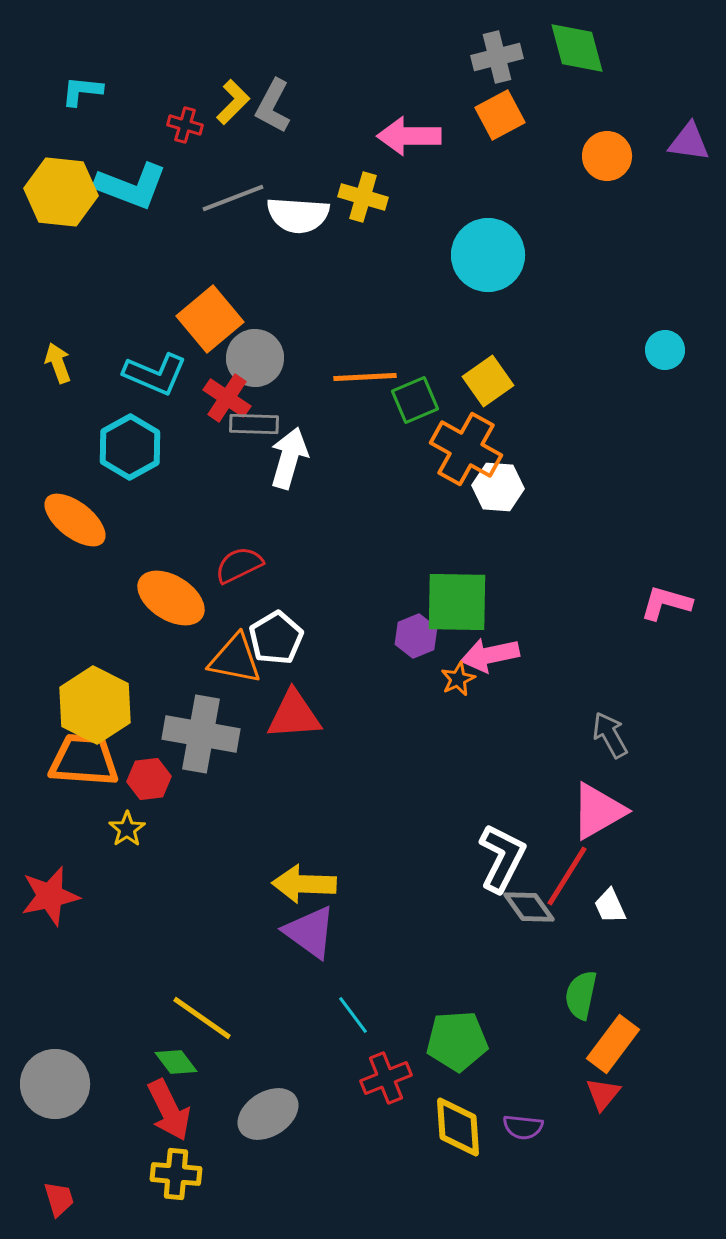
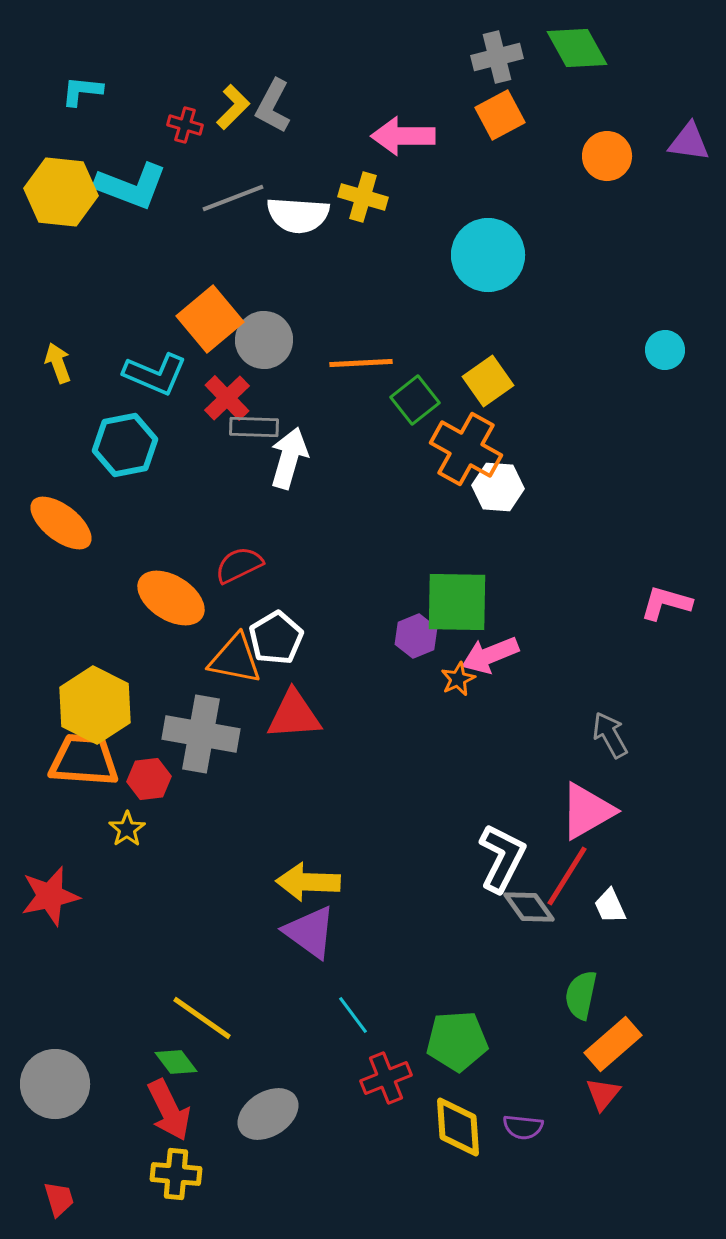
green diamond at (577, 48): rotated 14 degrees counterclockwise
yellow L-shape at (233, 102): moved 5 px down
pink arrow at (409, 136): moved 6 px left
gray circle at (255, 358): moved 9 px right, 18 px up
orange line at (365, 377): moved 4 px left, 14 px up
red cross at (227, 398): rotated 12 degrees clockwise
green square at (415, 400): rotated 15 degrees counterclockwise
gray rectangle at (254, 424): moved 3 px down
cyan hexagon at (130, 447): moved 5 px left, 2 px up; rotated 18 degrees clockwise
orange ellipse at (75, 520): moved 14 px left, 3 px down
pink arrow at (490, 655): rotated 10 degrees counterclockwise
pink triangle at (598, 811): moved 11 px left
yellow arrow at (304, 884): moved 4 px right, 2 px up
orange rectangle at (613, 1044): rotated 12 degrees clockwise
